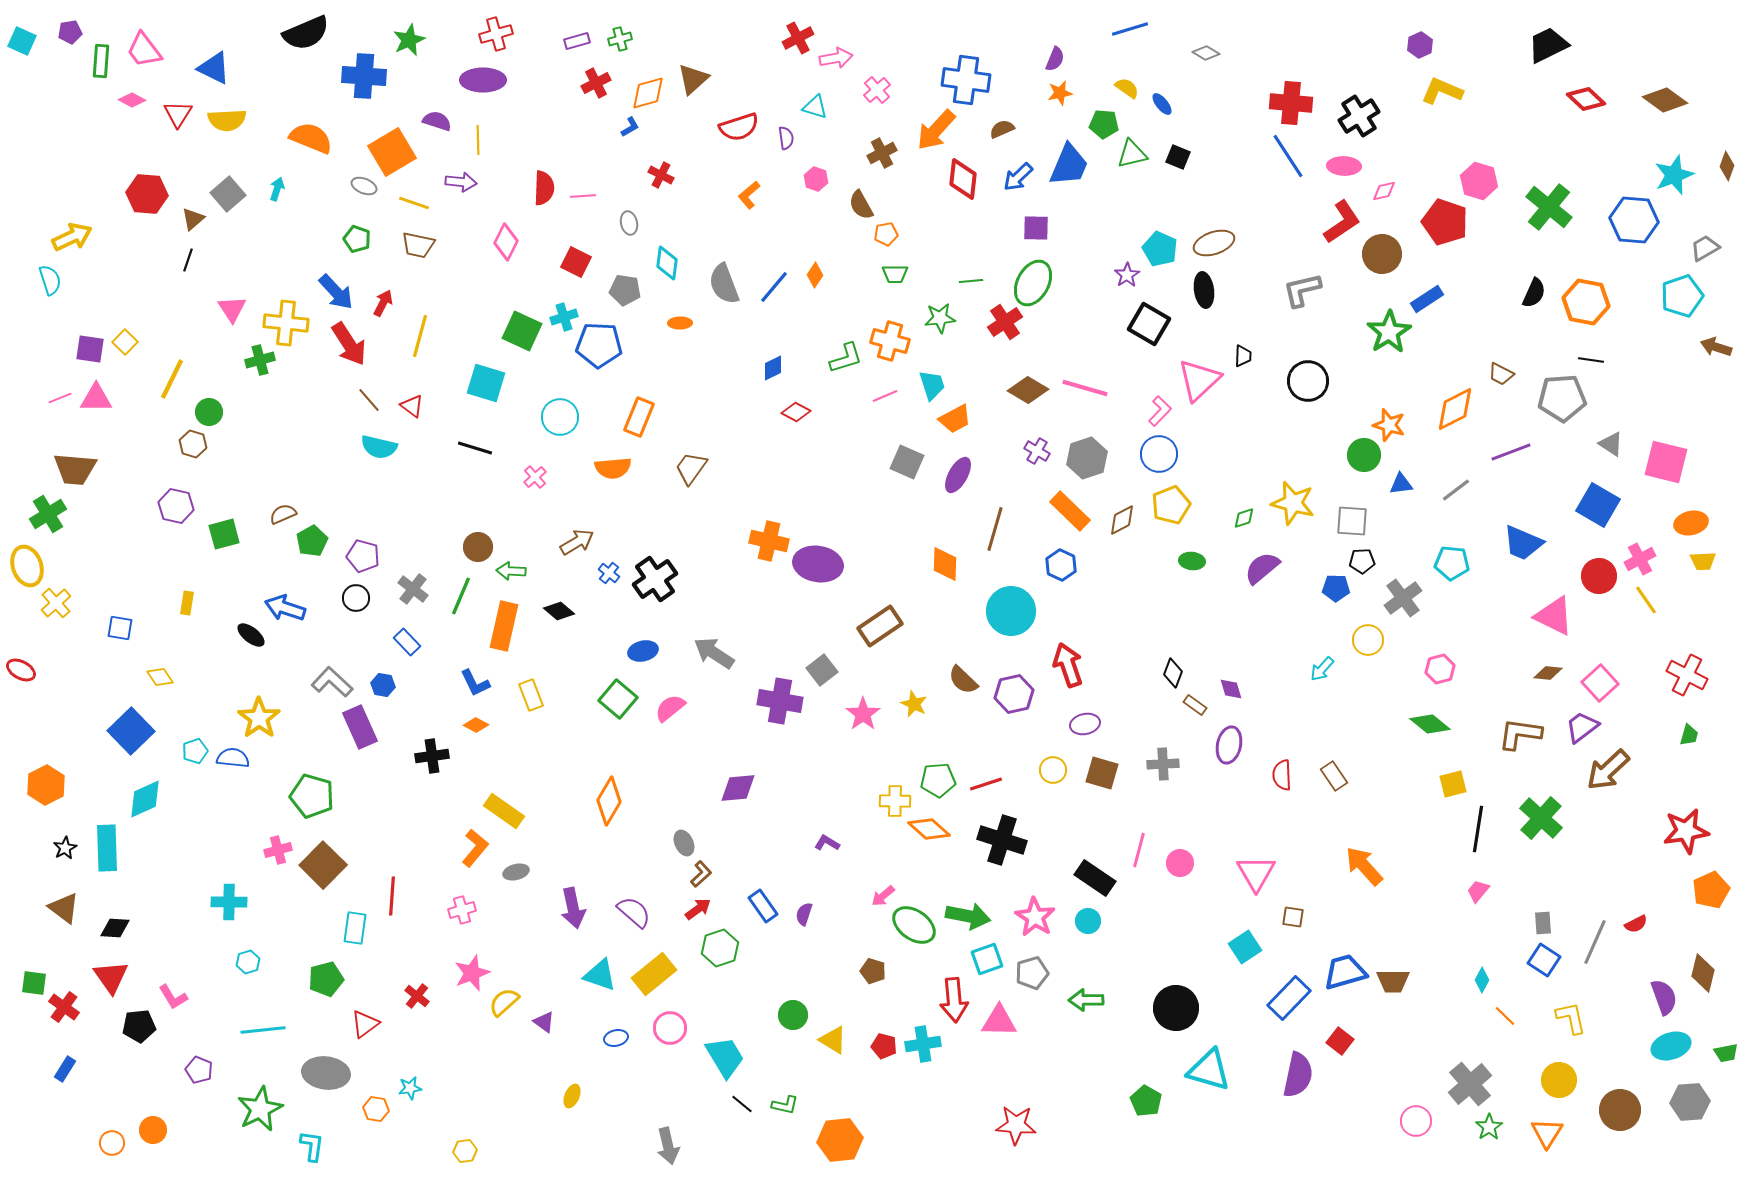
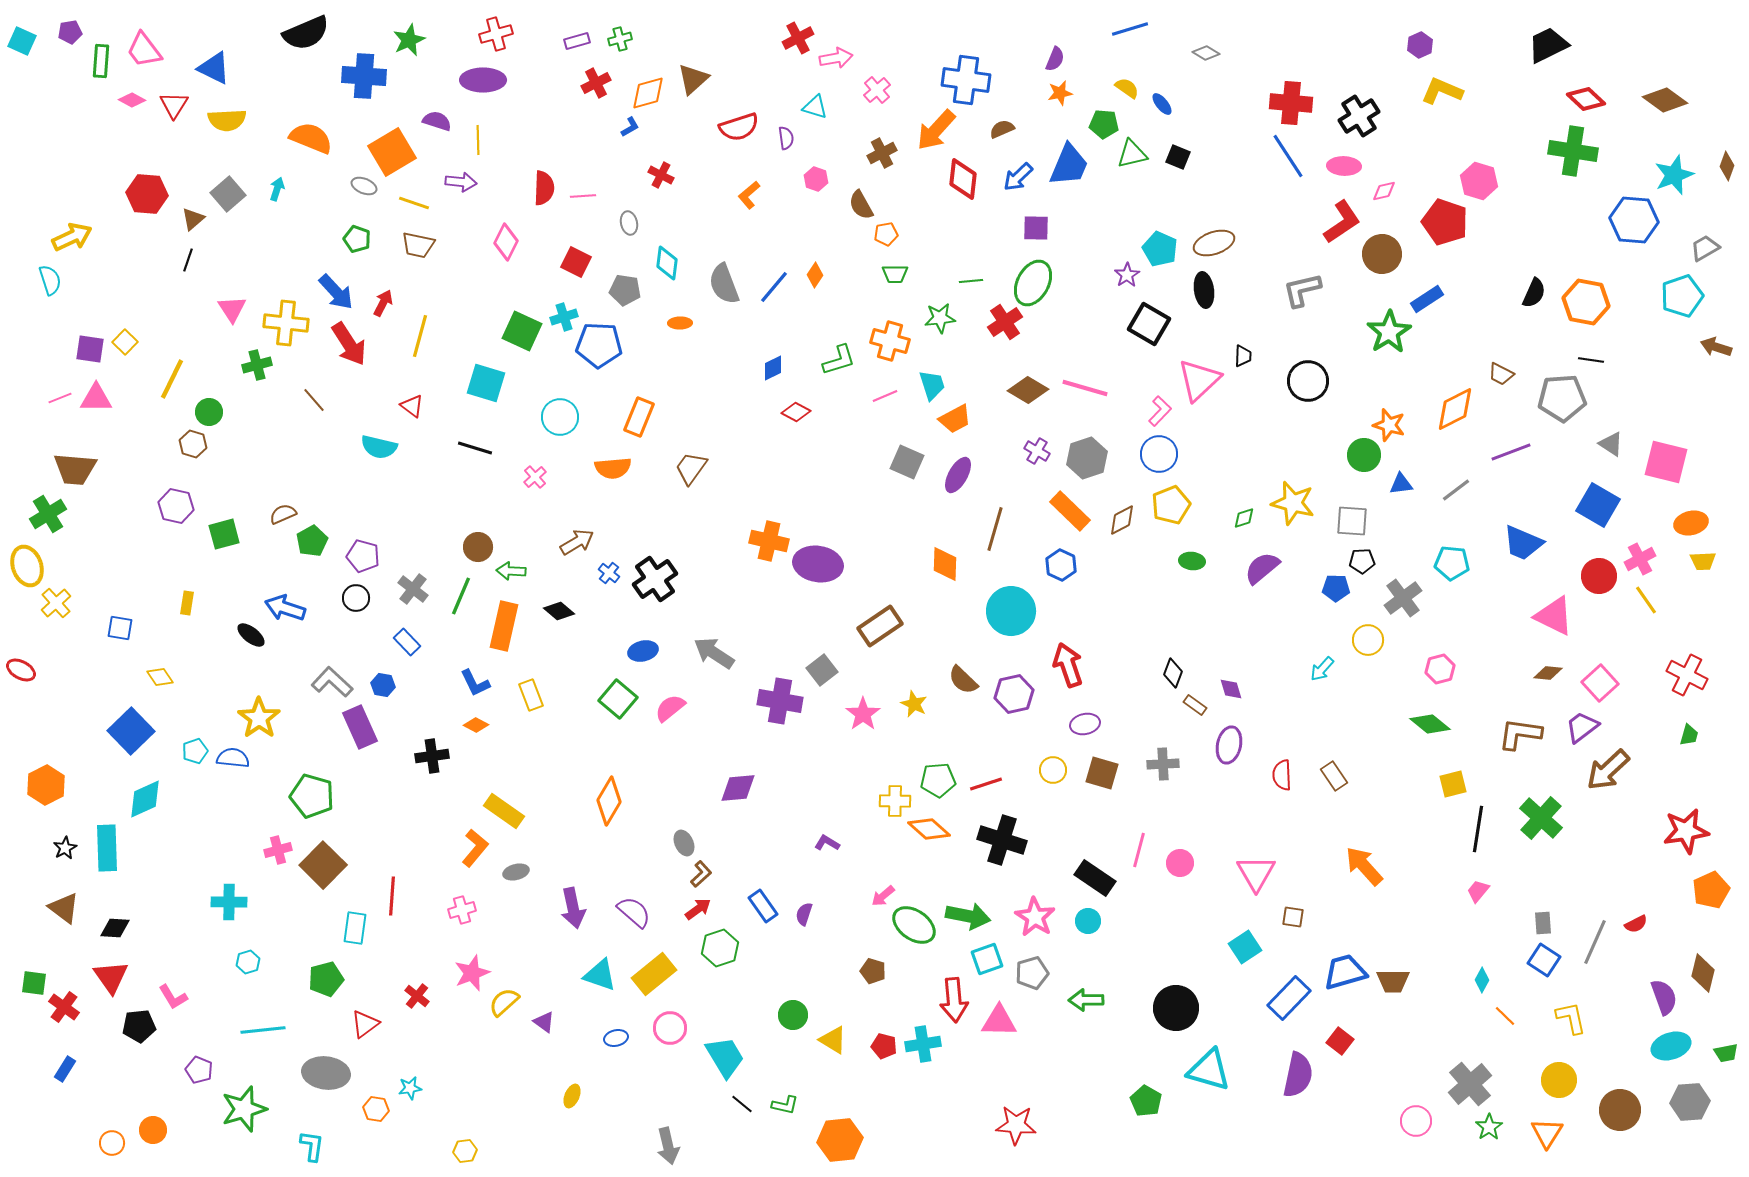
red triangle at (178, 114): moved 4 px left, 9 px up
green cross at (1549, 207): moved 24 px right, 56 px up; rotated 30 degrees counterclockwise
green L-shape at (846, 358): moved 7 px left, 2 px down
green cross at (260, 360): moved 3 px left, 5 px down
brown line at (369, 400): moved 55 px left
green star at (260, 1109): moved 16 px left; rotated 9 degrees clockwise
